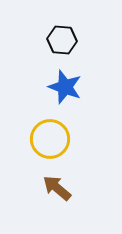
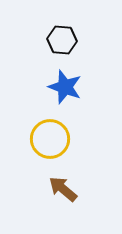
brown arrow: moved 6 px right, 1 px down
